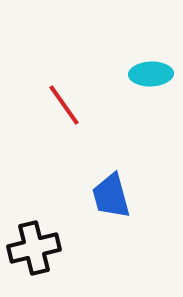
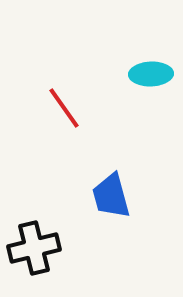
red line: moved 3 px down
